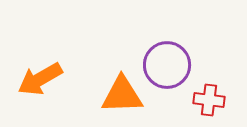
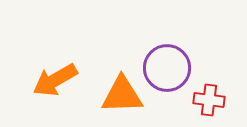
purple circle: moved 3 px down
orange arrow: moved 15 px right, 1 px down
